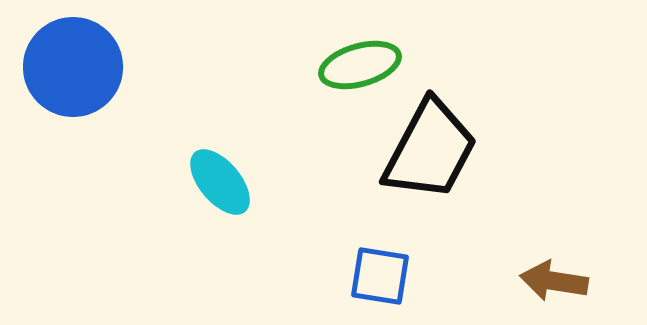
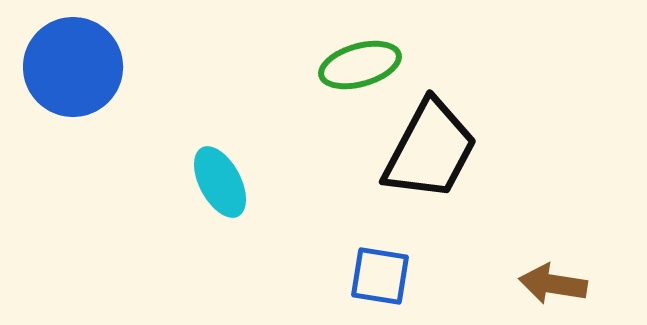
cyan ellipse: rotated 12 degrees clockwise
brown arrow: moved 1 px left, 3 px down
